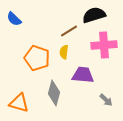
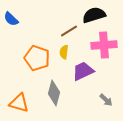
blue semicircle: moved 3 px left
purple trapezoid: moved 4 px up; rotated 30 degrees counterclockwise
